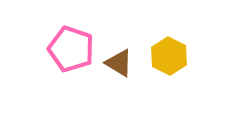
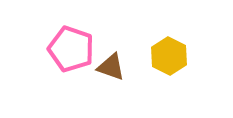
brown triangle: moved 8 px left, 4 px down; rotated 12 degrees counterclockwise
